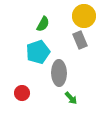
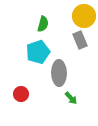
green semicircle: rotated 14 degrees counterclockwise
red circle: moved 1 px left, 1 px down
